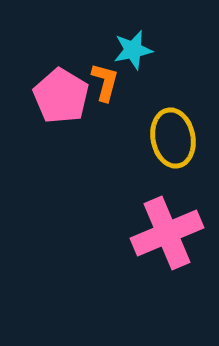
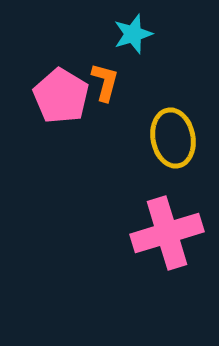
cyan star: moved 16 px up; rotated 6 degrees counterclockwise
pink cross: rotated 6 degrees clockwise
